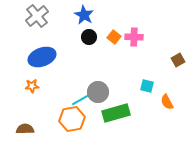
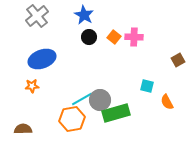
blue ellipse: moved 2 px down
gray circle: moved 2 px right, 8 px down
brown semicircle: moved 2 px left
